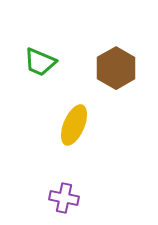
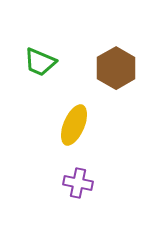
purple cross: moved 14 px right, 15 px up
